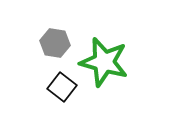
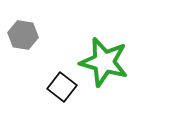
gray hexagon: moved 32 px left, 8 px up
